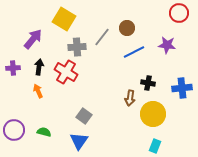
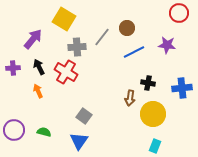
black arrow: rotated 35 degrees counterclockwise
